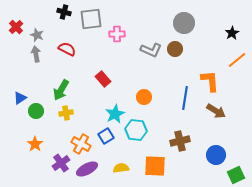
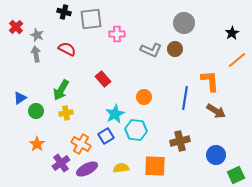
orange star: moved 2 px right
